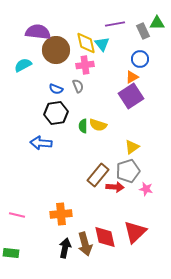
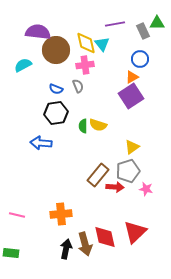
black arrow: moved 1 px right, 1 px down
